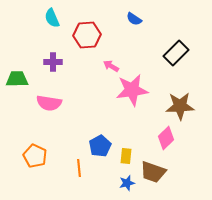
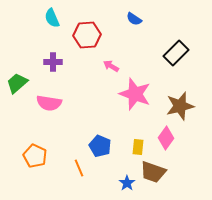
green trapezoid: moved 4 px down; rotated 40 degrees counterclockwise
pink star: moved 3 px right, 4 px down; rotated 28 degrees clockwise
brown star: rotated 12 degrees counterclockwise
pink diamond: rotated 10 degrees counterclockwise
blue pentagon: rotated 20 degrees counterclockwise
yellow rectangle: moved 12 px right, 9 px up
orange line: rotated 18 degrees counterclockwise
blue star: rotated 21 degrees counterclockwise
